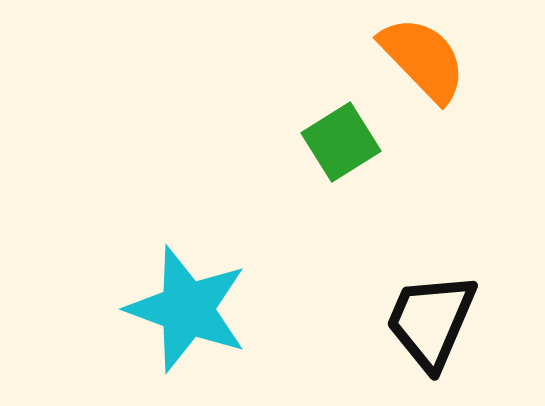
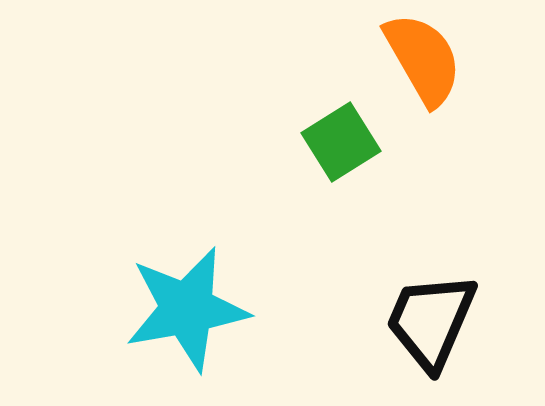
orange semicircle: rotated 14 degrees clockwise
cyan star: rotated 30 degrees counterclockwise
